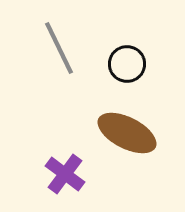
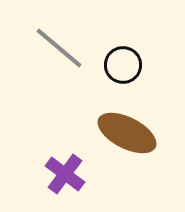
gray line: rotated 24 degrees counterclockwise
black circle: moved 4 px left, 1 px down
